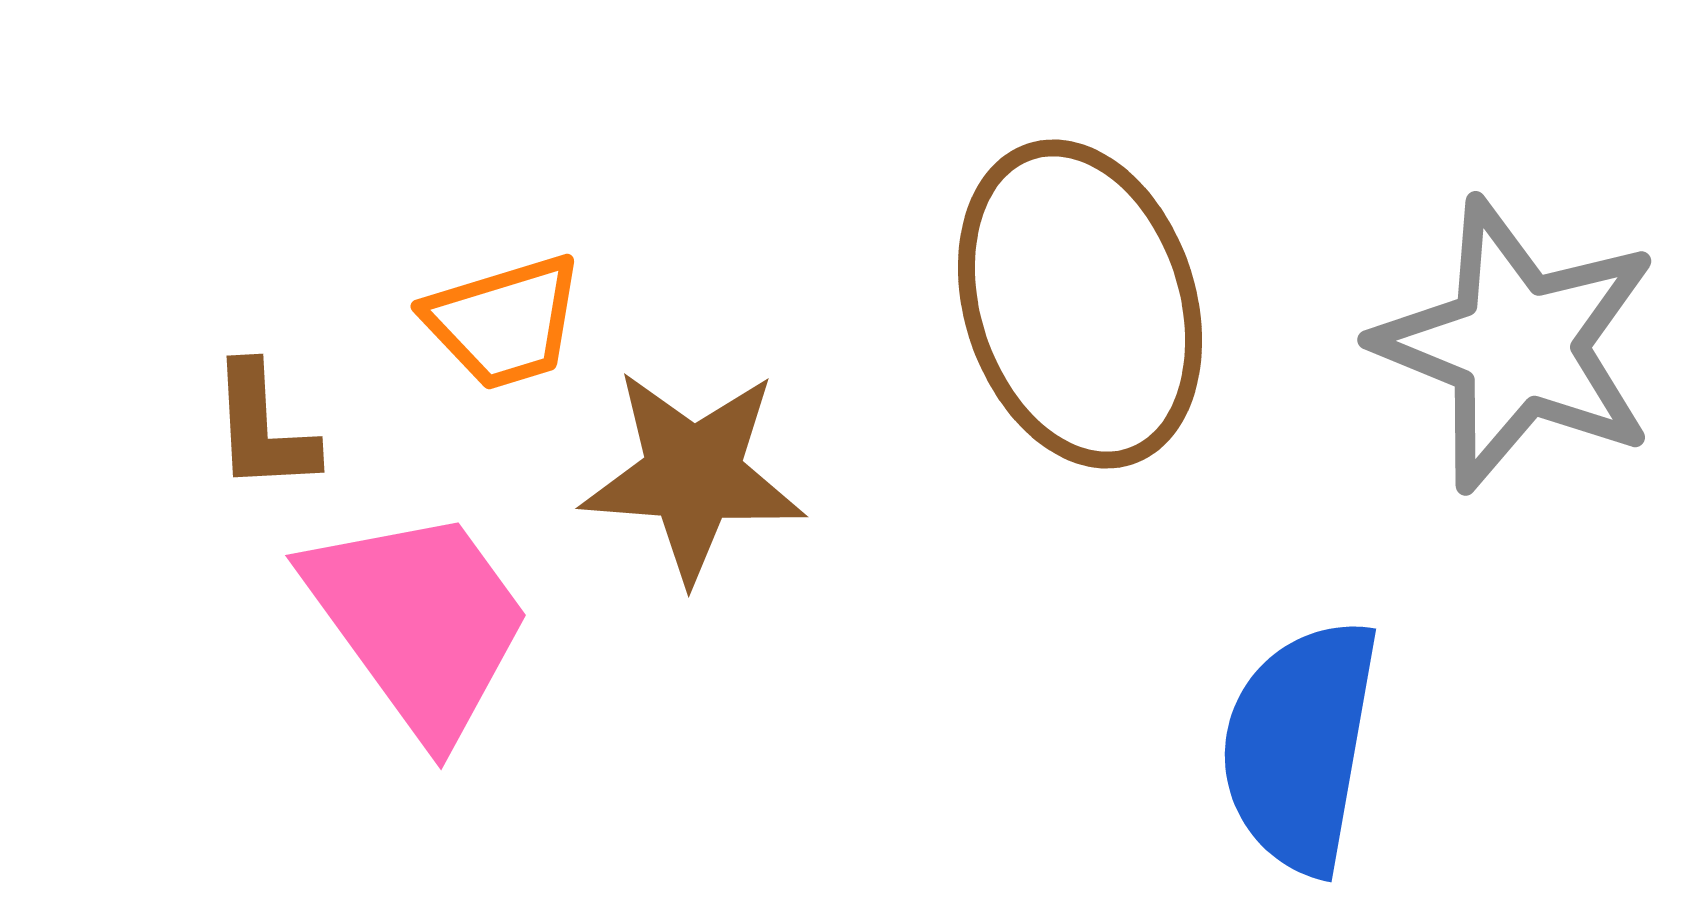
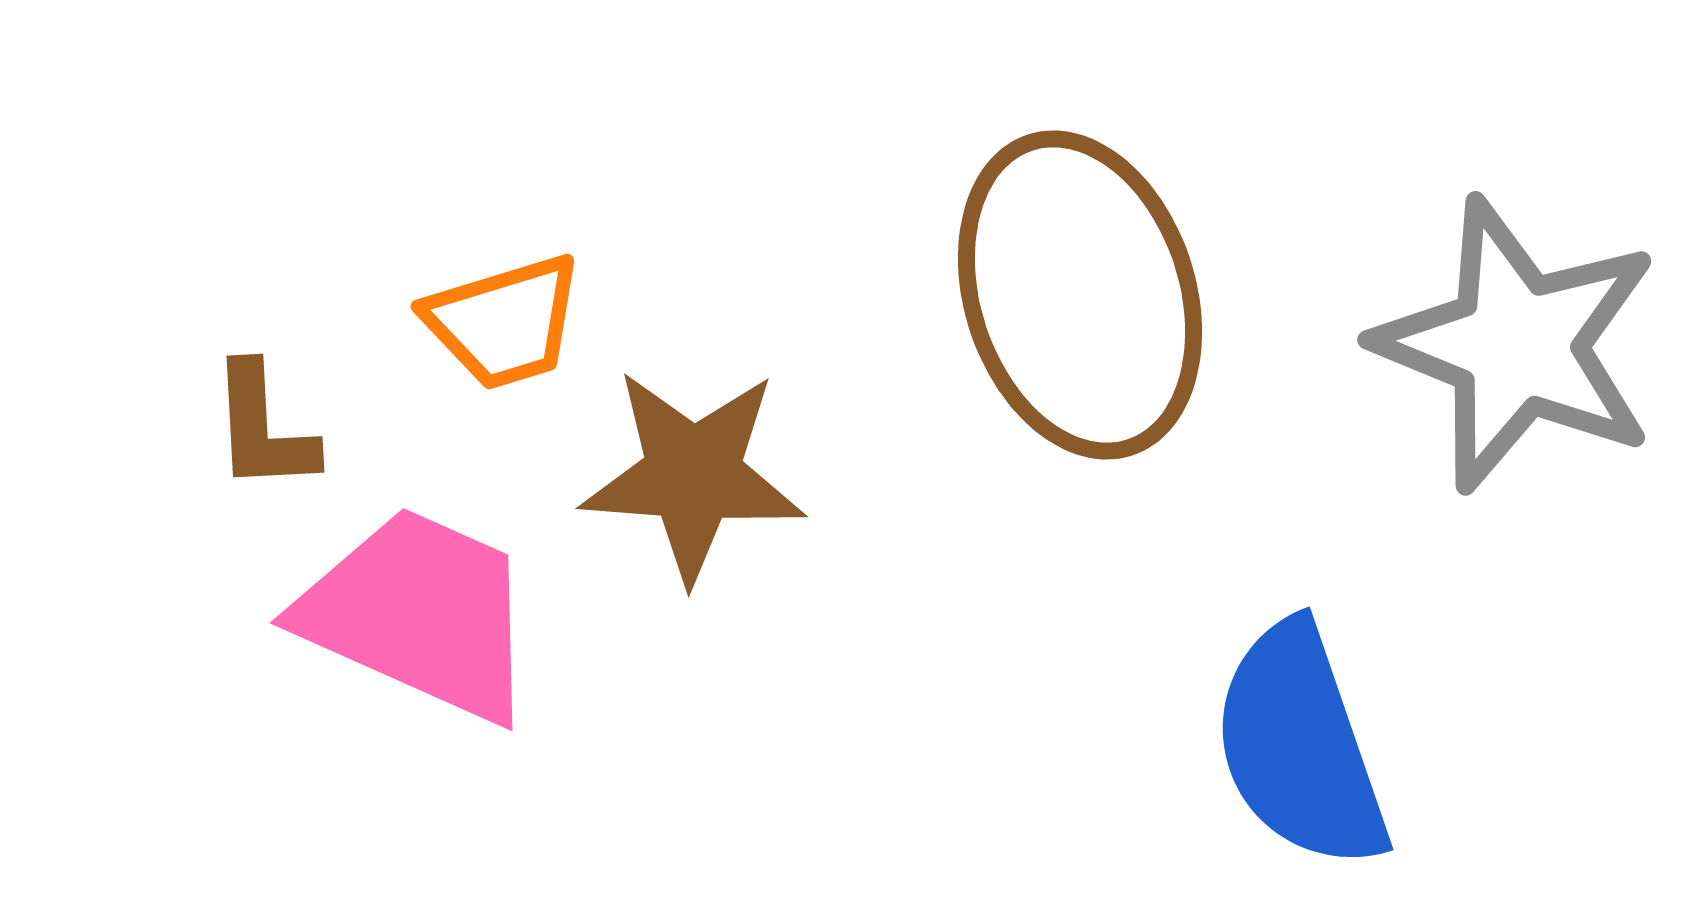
brown ellipse: moved 9 px up
pink trapezoid: moved 8 px up; rotated 30 degrees counterclockwise
blue semicircle: rotated 29 degrees counterclockwise
